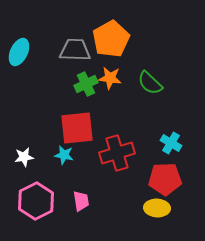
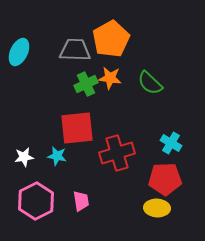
cyan star: moved 7 px left, 1 px down
